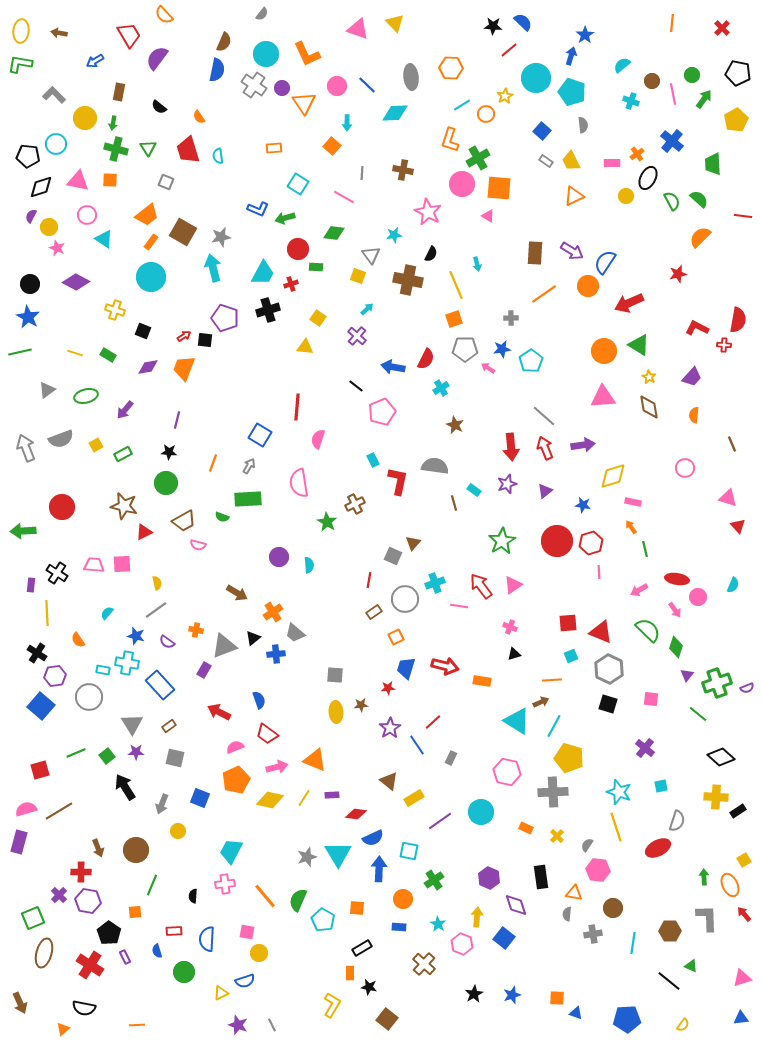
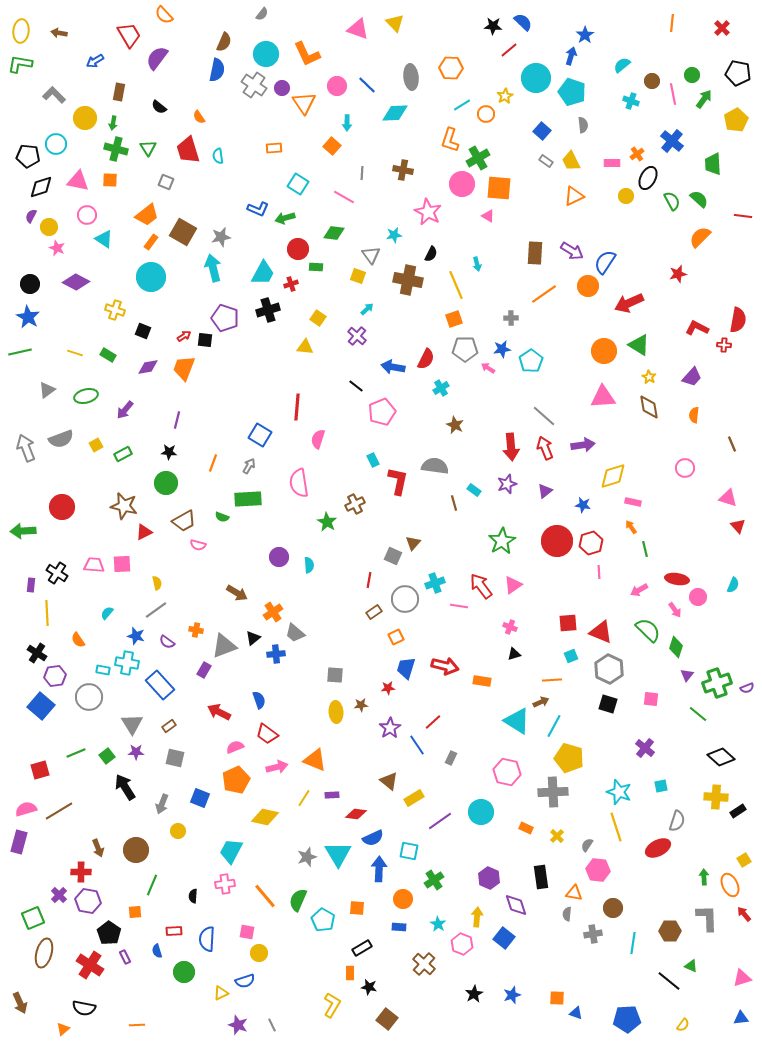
yellow diamond at (270, 800): moved 5 px left, 17 px down
